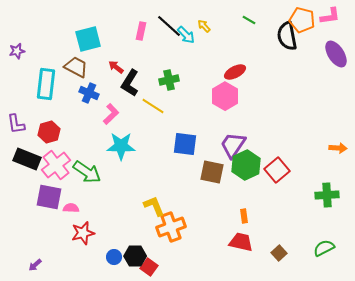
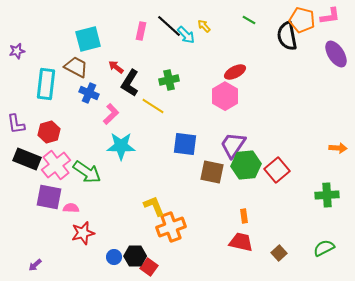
green hexagon at (246, 165): rotated 20 degrees clockwise
